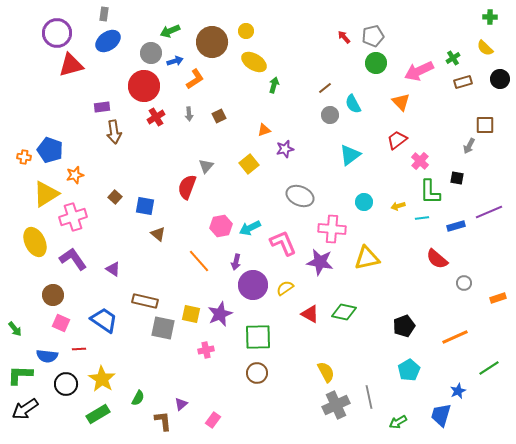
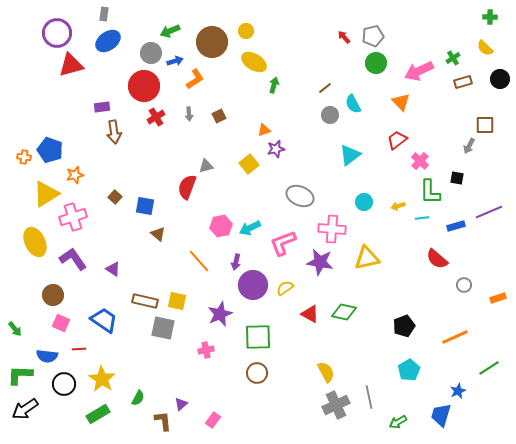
purple star at (285, 149): moved 9 px left
gray triangle at (206, 166): rotated 35 degrees clockwise
pink L-shape at (283, 243): rotated 88 degrees counterclockwise
gray circle at (464, 283): moved 2 px down
yellow square at (191, 314): moved 14 px left, 13 px up
black circle at (66, 384): moved 2 px left
